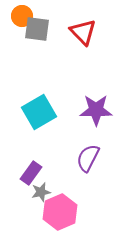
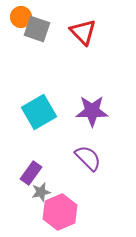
orange circle: moved 1 px left, 1 px down
gray square: rotated 12 degrees clockwise
purple star: moved 4 px left, 1 px down
purple semicircle: rotated 108 degrees clockwise
